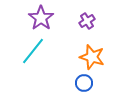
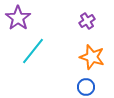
purple star: moved 23 px left
blue circle: moved 2 px right, 4 px down
